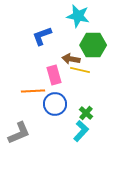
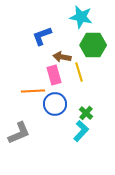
cyan star: moved 3 px right, 1 px down
brown arrow: moved 9 px left, 2 px up
yellow line: moved 1 px left, 2 px down; rotated 60 degrees clockwise
